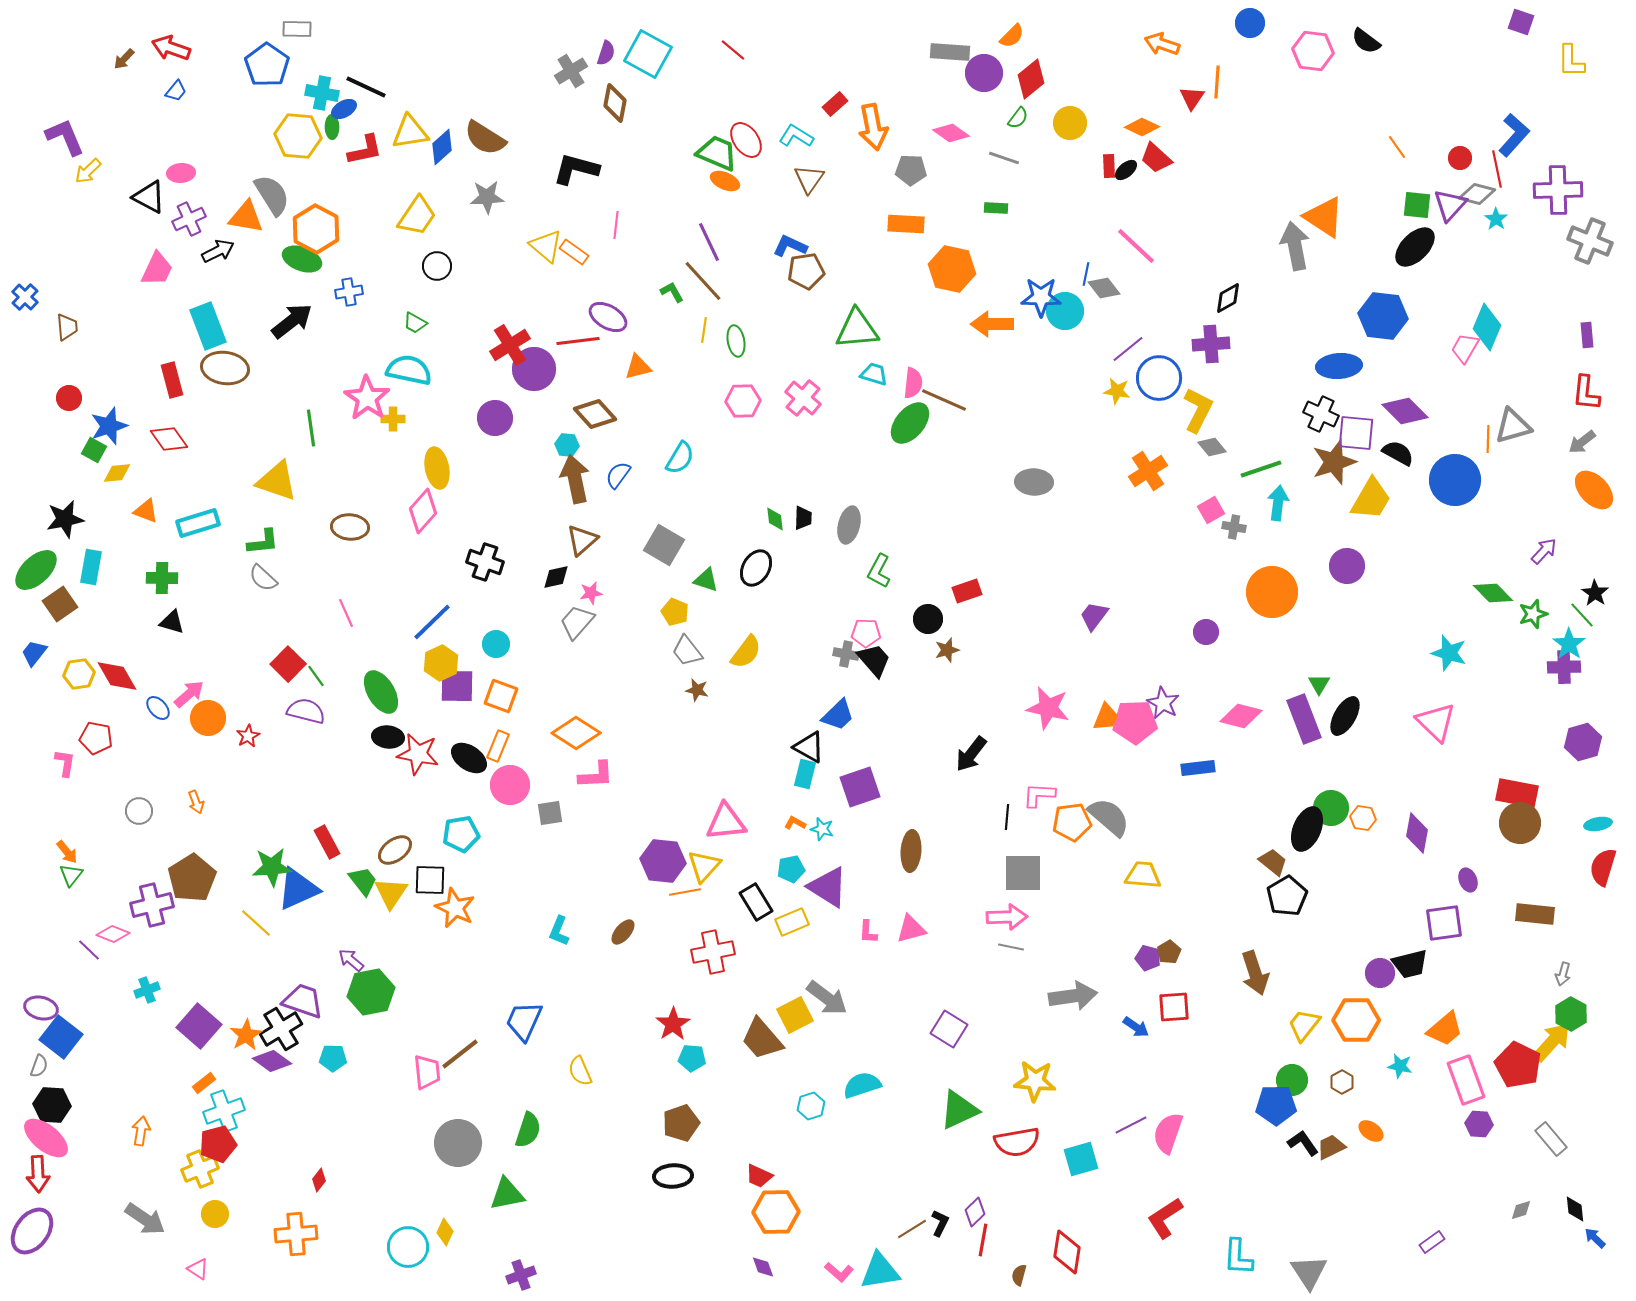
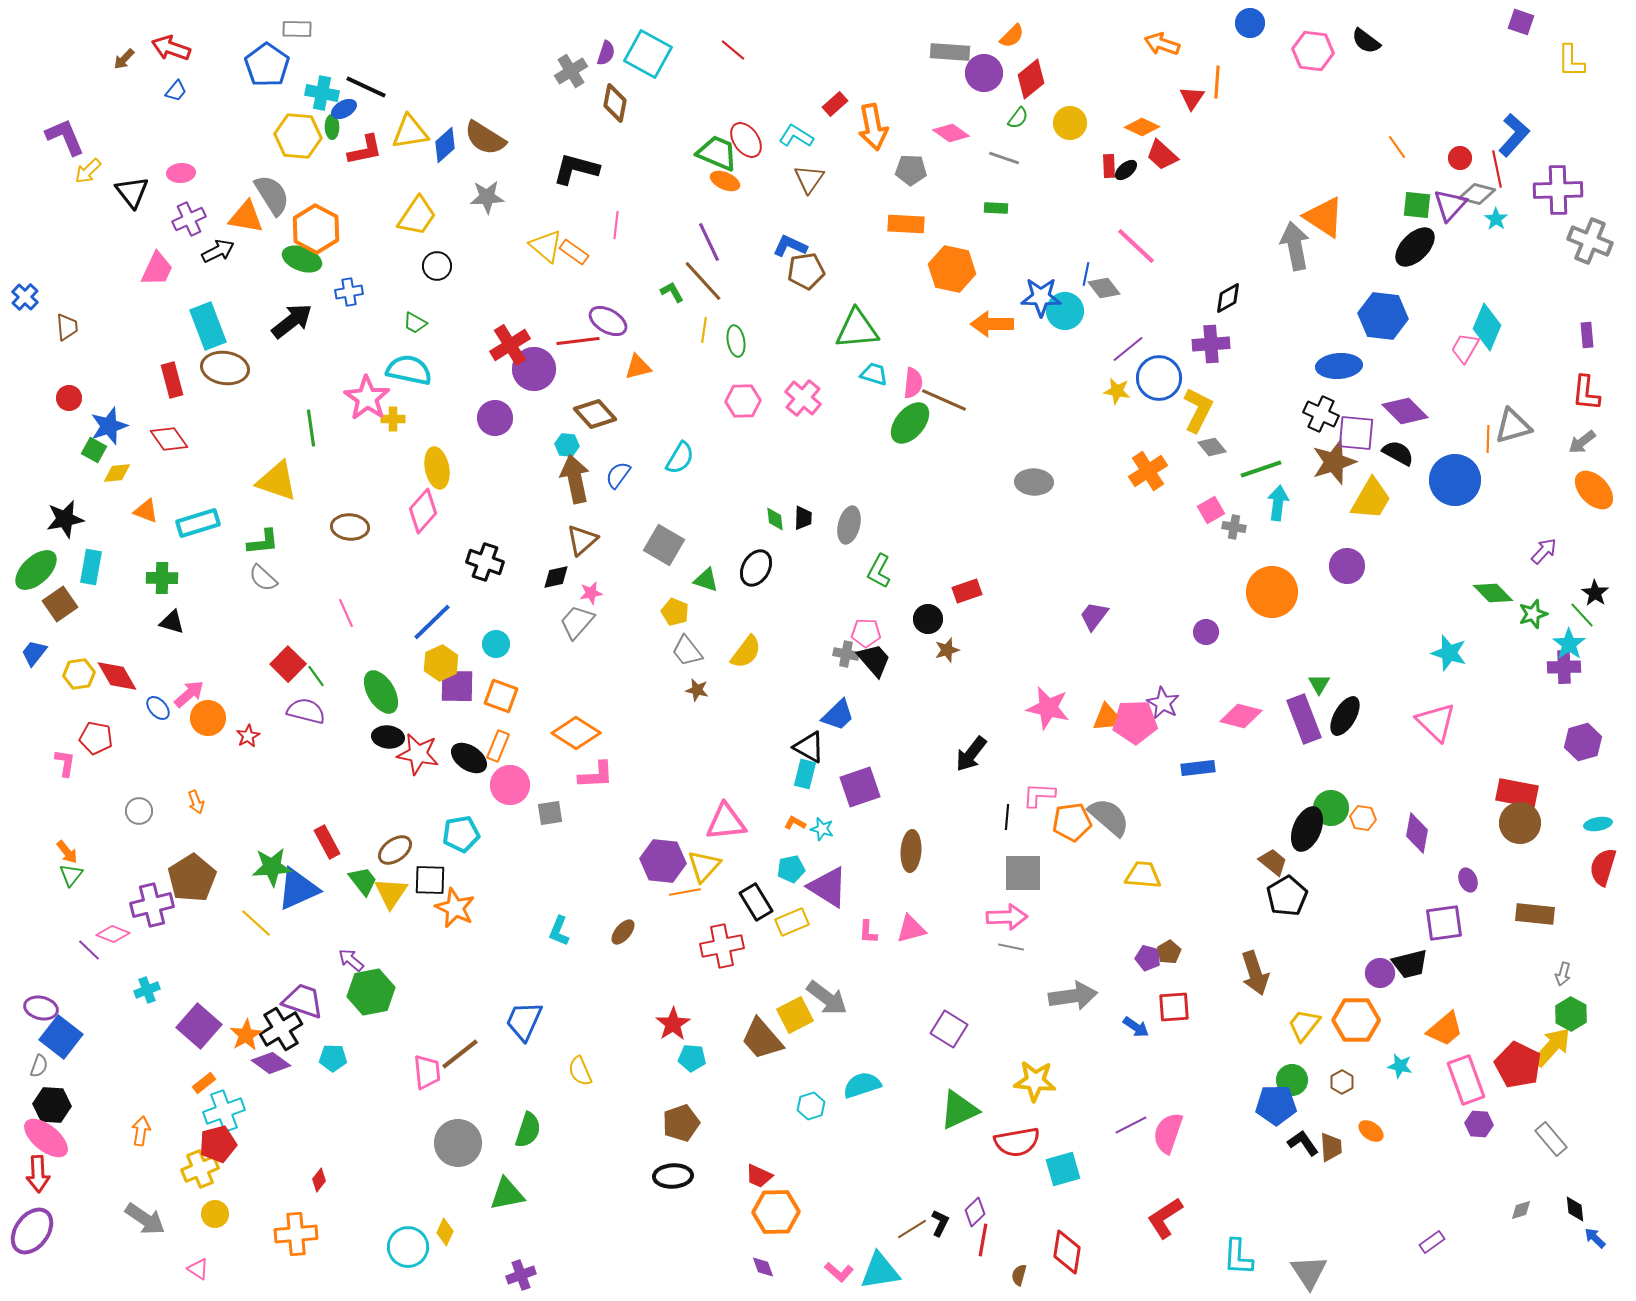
blue diamond at (442, 147): moved 3 px right, 2 px up
red trapezoid at (1156, 158): moved 6 px right, 3 px up
black triangle at (149, 197): moved 17 px left, 5 px up; rotated 24 degrees clockwise
purple ellipse at (608, 317): moved 4 px down
red cross at (713, 952): moved 9 px right, 6 px up
yellow arrow at (1552, 1042): moved 5 px down
purple diamond at (272, 1061): moved 1 px left, 2 px down
brown trapezoid at (1331, 1147): rotated 112 degrees clockwise
cyan square at (1081, 1159): moved 18 px left, 10 px down
